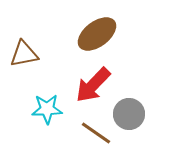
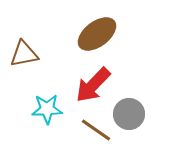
brown line: moved 3 px up
